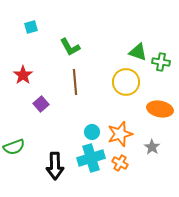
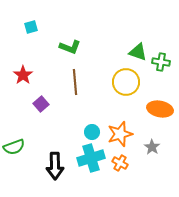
green L-shape: rotated 40 degrees counterclockwise
